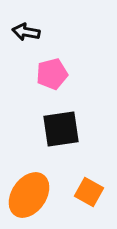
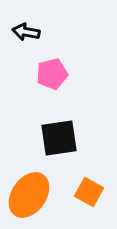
black square: moved 2 px left, 9 px down
